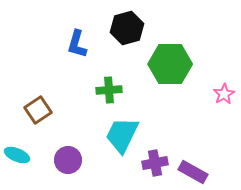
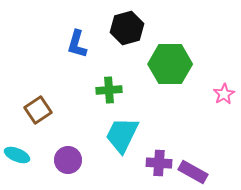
purple cross: moved 4 px right; rotated 15 degrees clockwise
